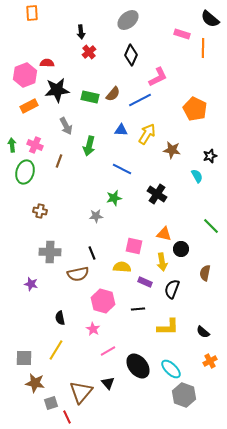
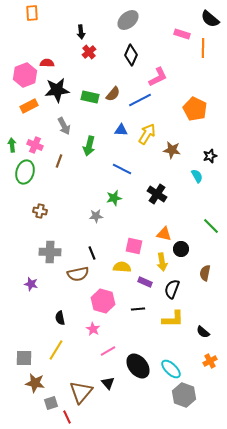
gray arrow at (66, 126): moved 2 px left
yellow L-shape at (168, 327): moved 5 px right, 8 px up
